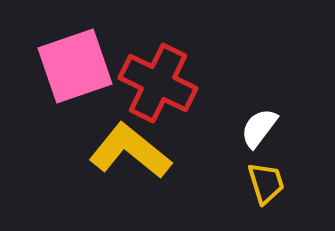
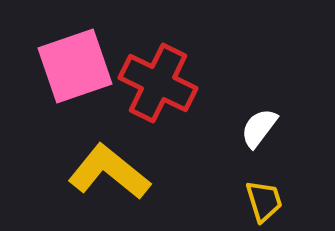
yellow L-shape: moved 21 px left, 21 px down
yellow trapezoid: moved 2 px left, 18 px down
